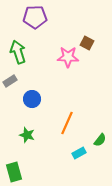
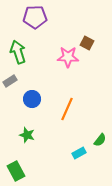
orange line: moved 14 px up
green rectangle: moved 2 px right, 1 px up; rotated 12 degrees counterclockwise
